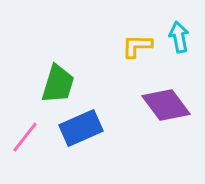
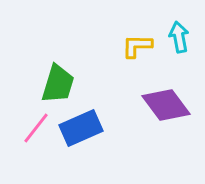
pink line: moved 11 px right, 9 px up
